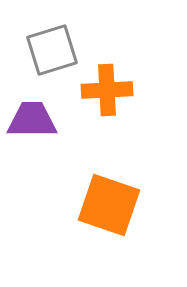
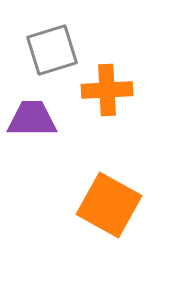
purple trapezoid: moved 1 px up
orange square: rotated 10 degrees clockwise
